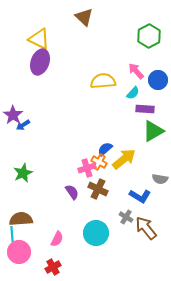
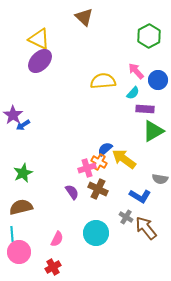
purple ellipse: moved 1 px up; rotated 25 degrees clockwise
yellow arrow: rotated 105 degrees counterclockwise
brown semicircle: moved 12 px up; rotated 10 degrees counterclockwise
